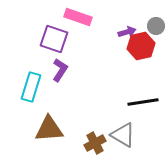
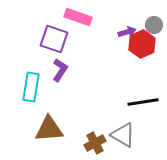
gray circle: moved 2 px left, 1 px up
red hexagon: moved 1 px right, 2 px up; rotated 12 degrees counterclockwise
cyan rectangle: rotated 8 degrees counterclockwise
